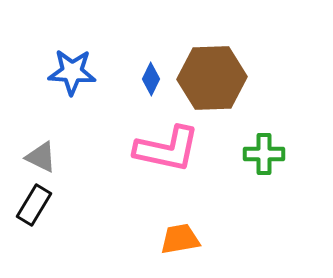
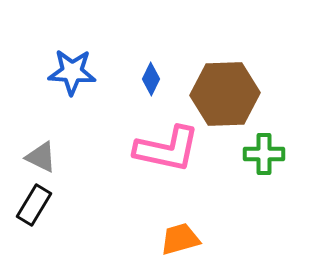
brown hexagon: moved 13 px right, 16 px down
orange trapezoid: rotated 6 degrees counterclockwise
